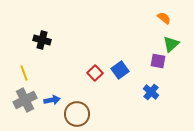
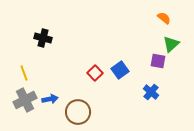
black cross: moved 1 px right, 2 px up
blue arrow: moved 2 px left, 1 px up
brown circle: moved 1 px right, 2 px up
